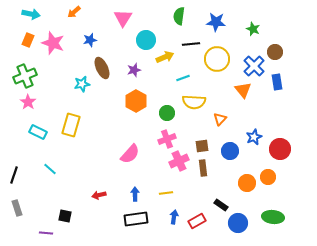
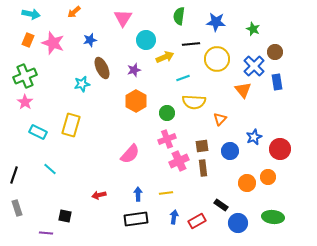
pink star at (28, 102): moved 3 px left
blue arrow at (135, 194): moved 3 px right
